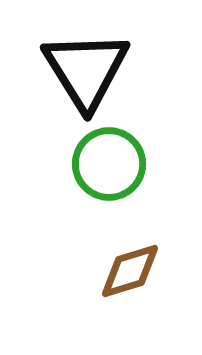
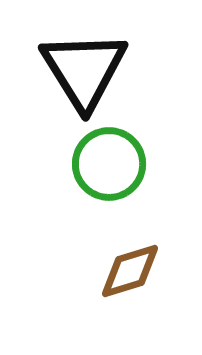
black triangle: moved 2 px left
